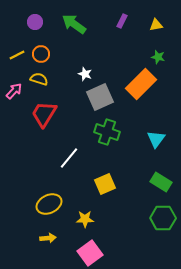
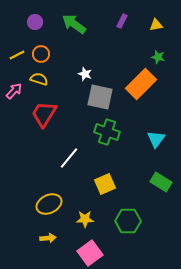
gray square: rotated 36 degrees clockwise
green hexagon: moved 35 px left, 3 px down
